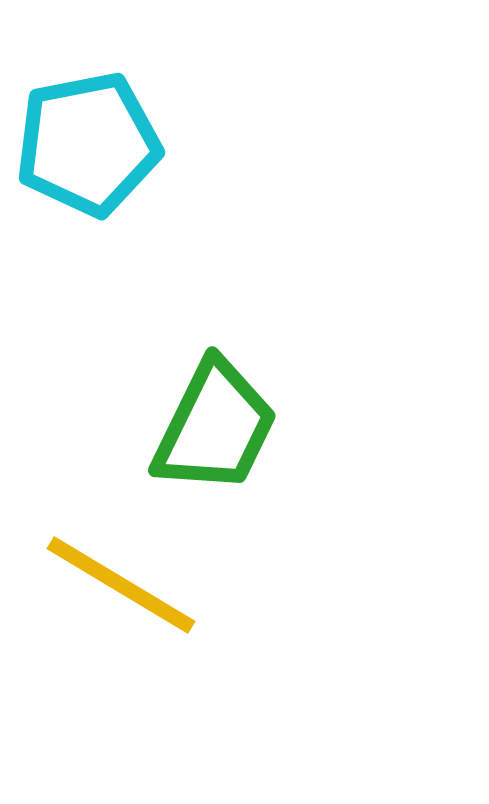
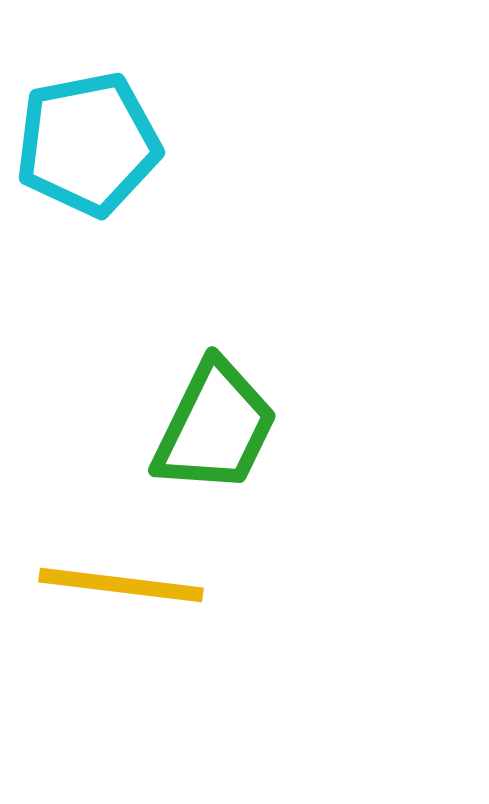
yellow line: rotated 24 degrees counterclockwise
